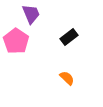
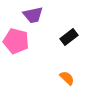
purple trapezoid: moved 2 px right, 1 px down; rotated 100 degrees clockwise
pink pentagon: rotated 20 degrees counterclockwise
